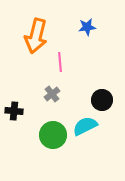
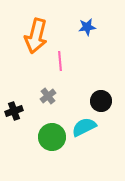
pink line: moved 1 px up
gray cross: moved 4 px left, 2 px down
black circle: moved 1 px left, 1 px down
black cross: rotated 24 degrees counterclockwise
cyan semicircle: moved 1 px left, 1 px down
green circle: moved 1 px left, 2 px down
